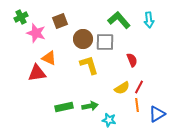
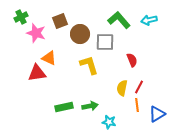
cyan arrow: rotated 84 degrees clockwise
brown circle: moved 3 px left, 5 px up
yellow semicircle: rotated 133 degrees clockwise
cyan star: moved 2 px down
